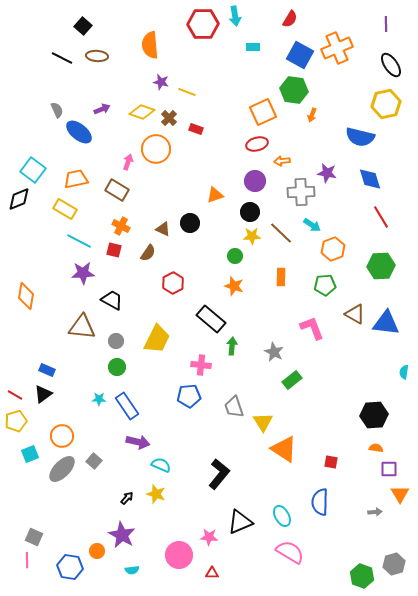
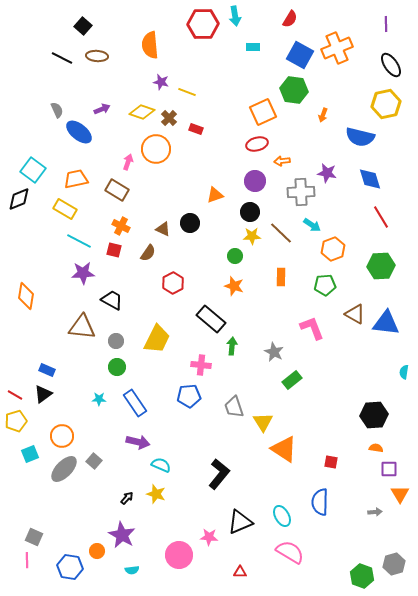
orange arrow at (312, 115): moved 11 px right
blue rectangle at (127, 406): moved 8 px right, 3 px up
gray ellipse at (62, 469): moved 2 px right
red triangle at (212, 573): moved 28 px right, 1 px up
